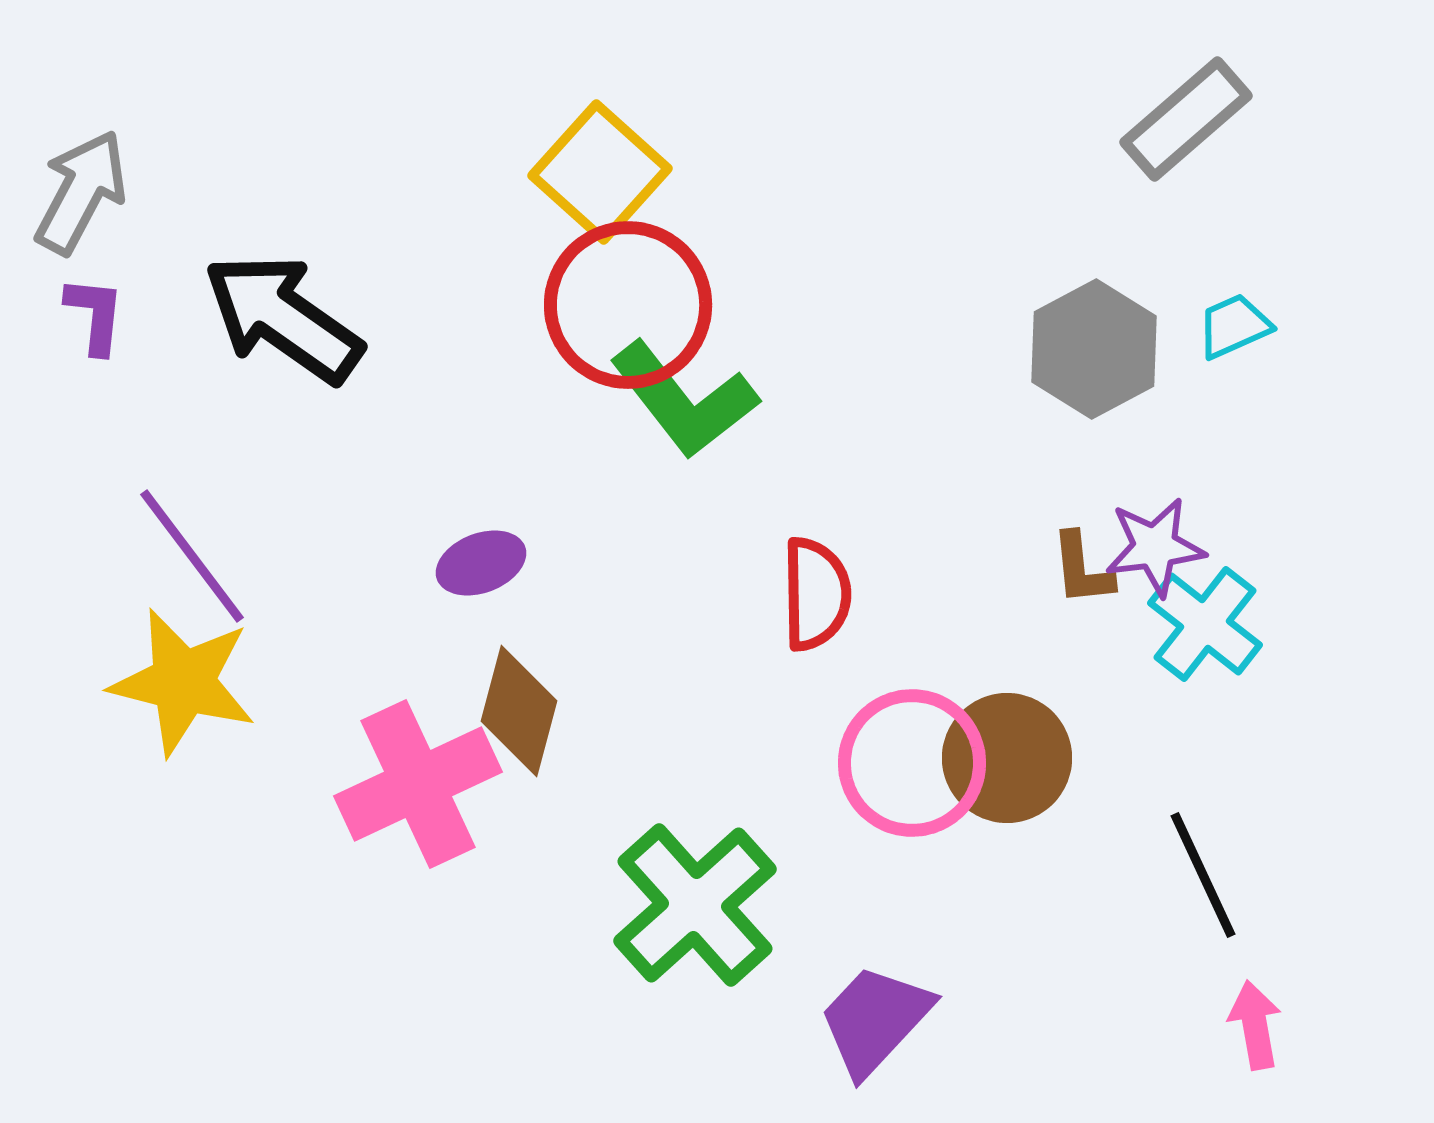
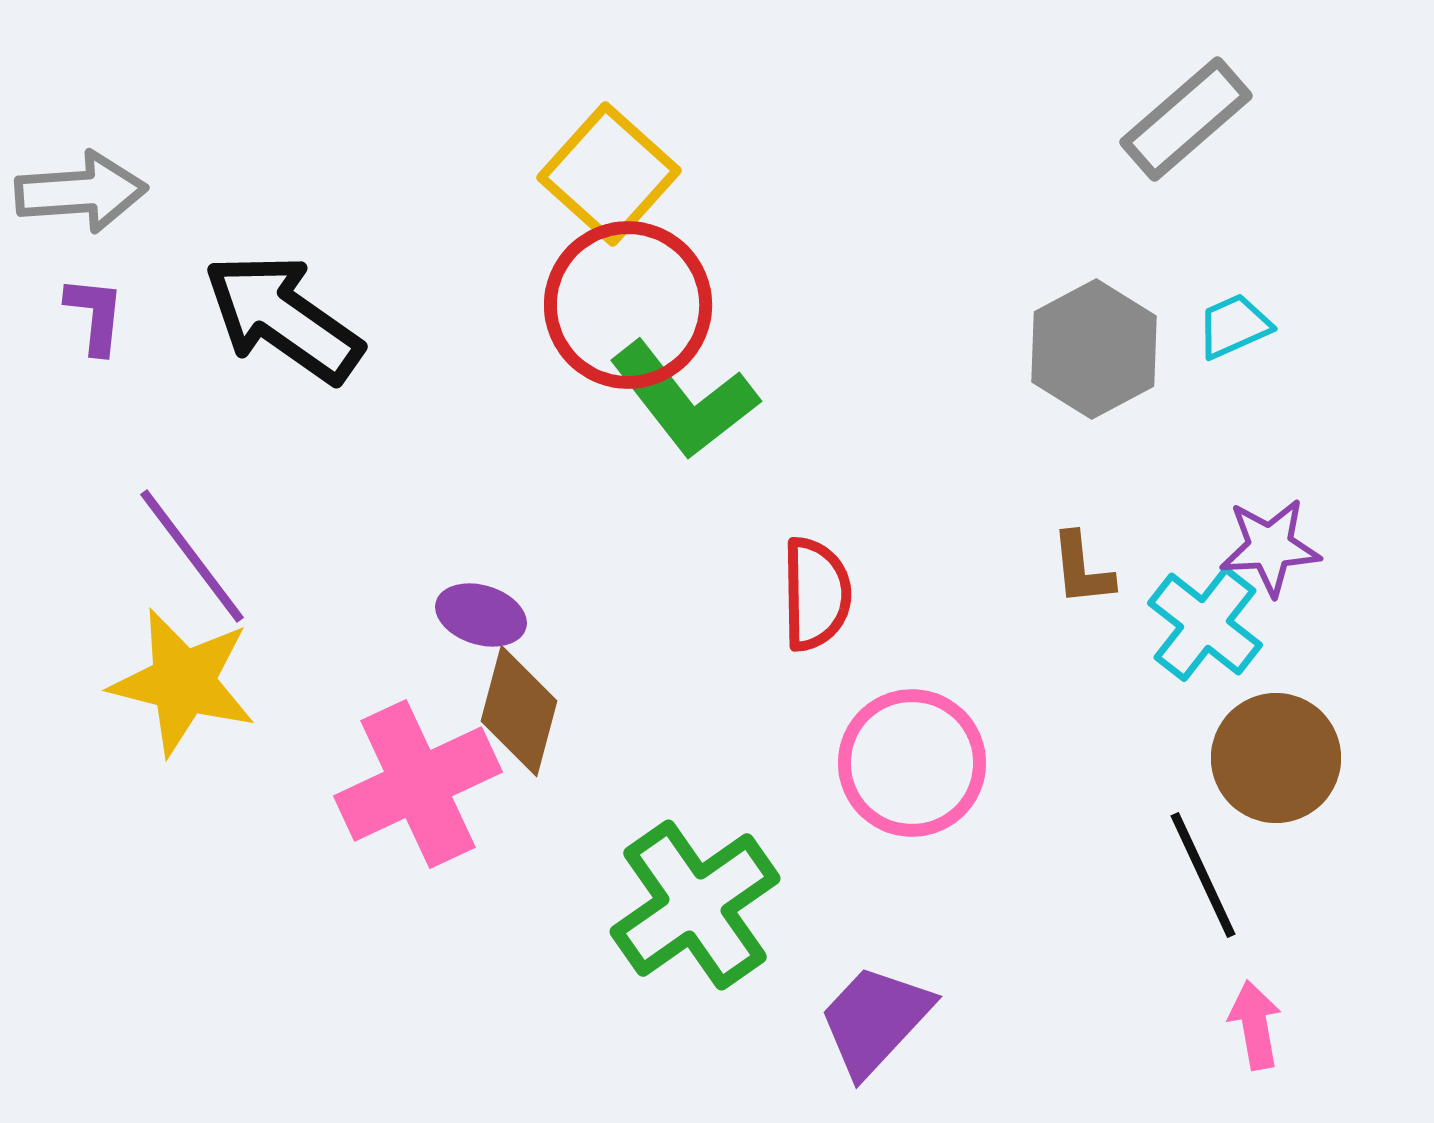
yellow square: moved 9 px right, 2 px down
gray arrow: rotated 58 degrees clockwise
purple star: moved 115 px right; rotated 4 degrees clockwise
purple ellipse: moved 52 px down; rotated 38 degrees clockwise
brown circle: moved 269 px right
green cross: rotated 7 degrees clockwise
